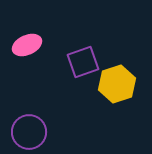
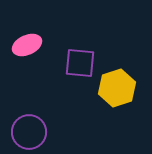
purple square: moved 3 px left, 1 px down; rotated 24 degrees clockwise
yellow hexagon: moved 4 px down
